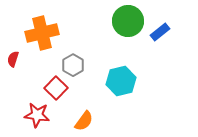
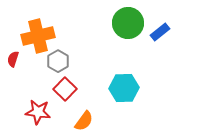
green circle: moved 2 px down
orange cross: moved 4 px left, 3 px down
gray hexagon: moved 15 px left, 4 px up
cyan hexagon: moved 3 px right, 7 px down; rotated 12 degrees clockwise
red square: moved 9 px right, 1 px down
red star: moved 1 px right, 3 px up
